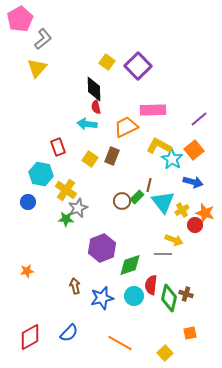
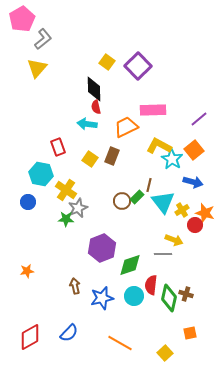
pink pentagon at (20, 19): moved 2 px right
